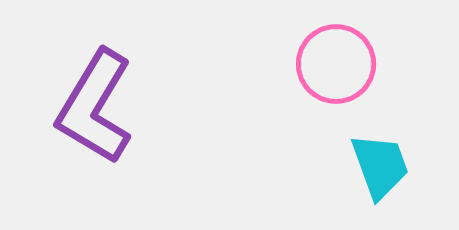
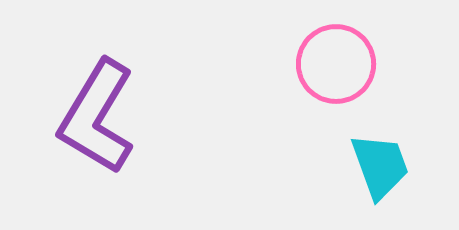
purple L-shape: moved 2 px right, 10 px down
